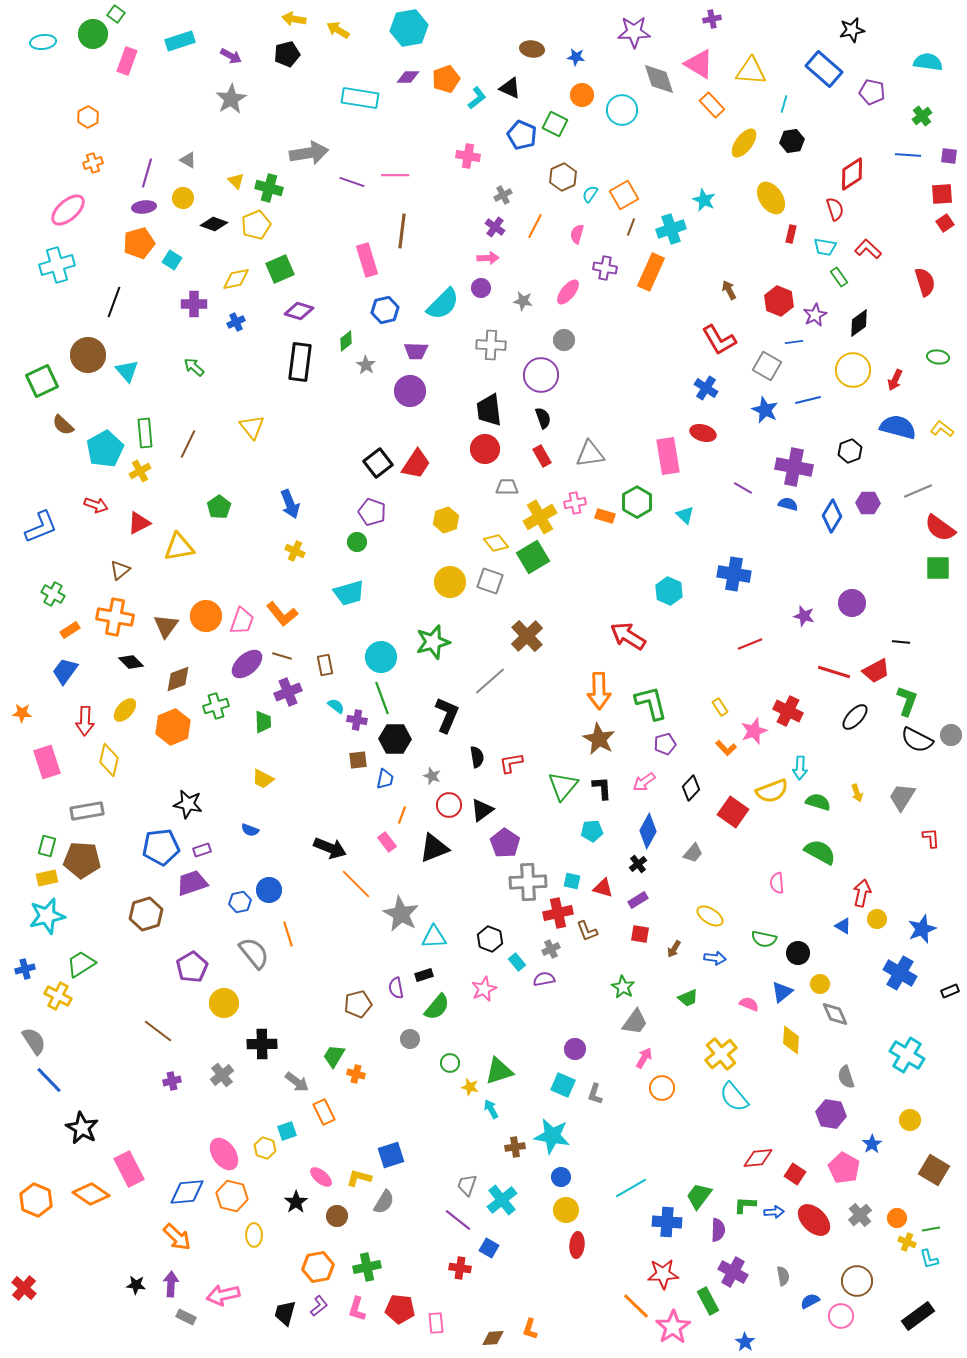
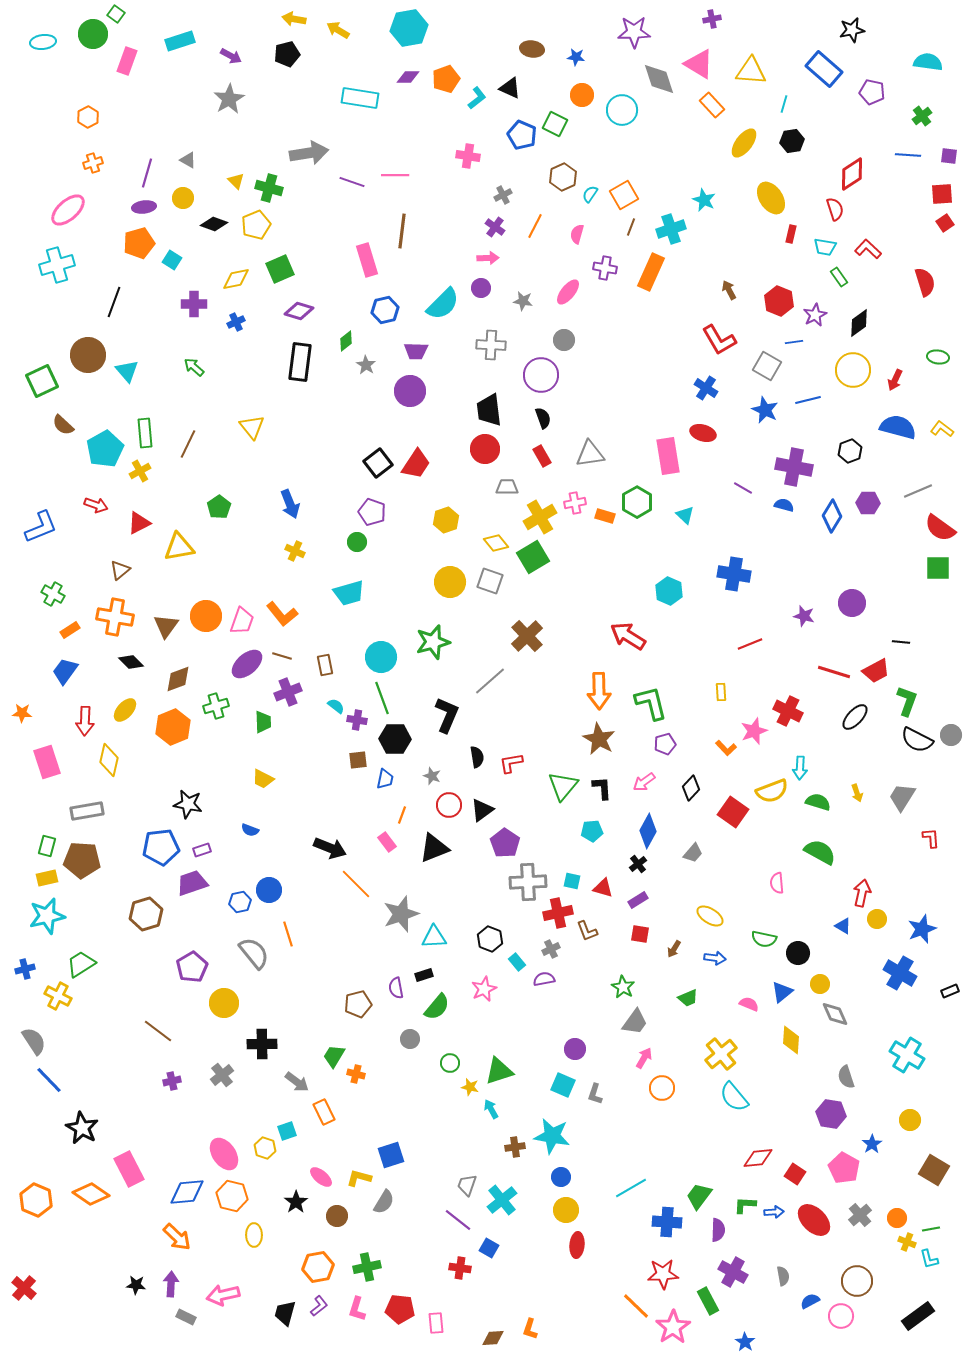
gray star at (231, 99): moved 2 px left
blue semicircle at (788, 504): moved 4 px left, 1 px down
yellow rectangle at (720, 707): moved 1 px right, 15 px up; rotated 30 degrees clockwise
gray star at (401, 914): rotated 24 degrees clockwise
